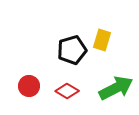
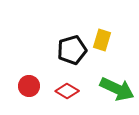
green arrow: moved 1 px right, 1 px down; rotated 52 degrees clockwise
